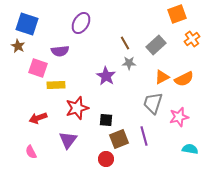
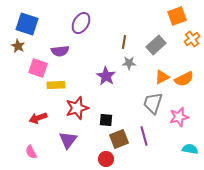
orange square: moved 2 px down
brown line: moved 1 px left, 1 px up; rotated 40 degrees clockwise
